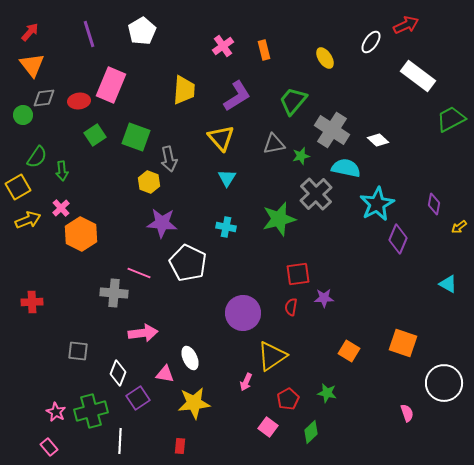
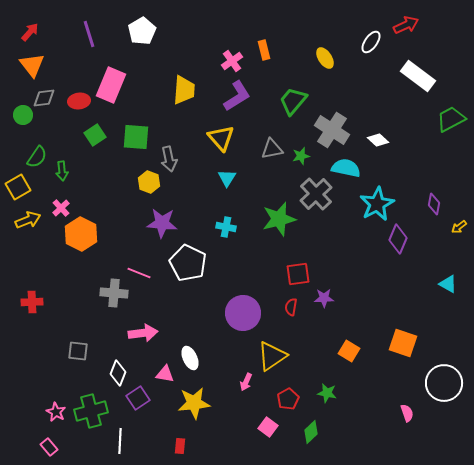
pink cross at (223, 46): moved 9 px right, 15 px down
green square at (136, 137): rotated 16 degrees counterclockwise
gray triangle at (274, 144): moved 2 px left, 5 px down
